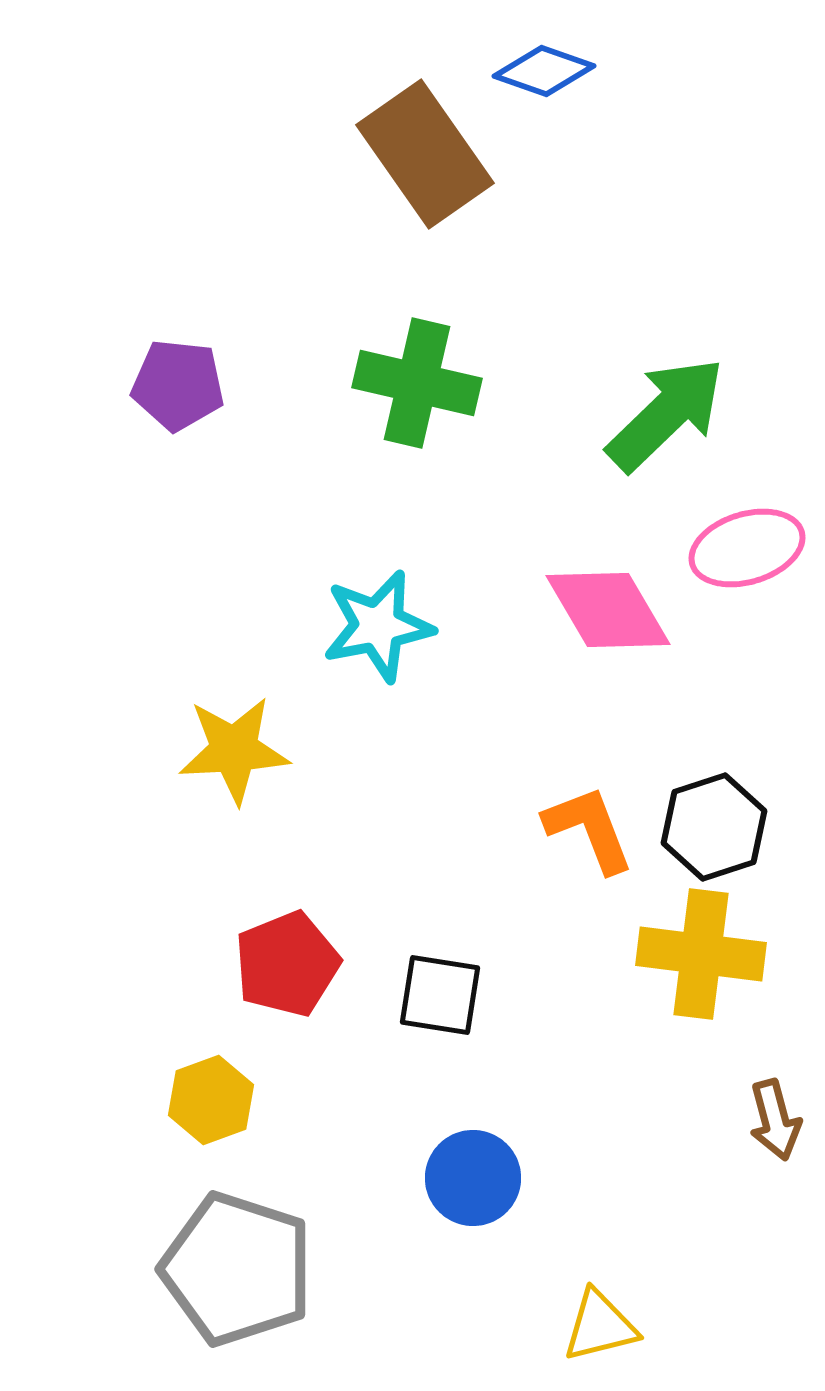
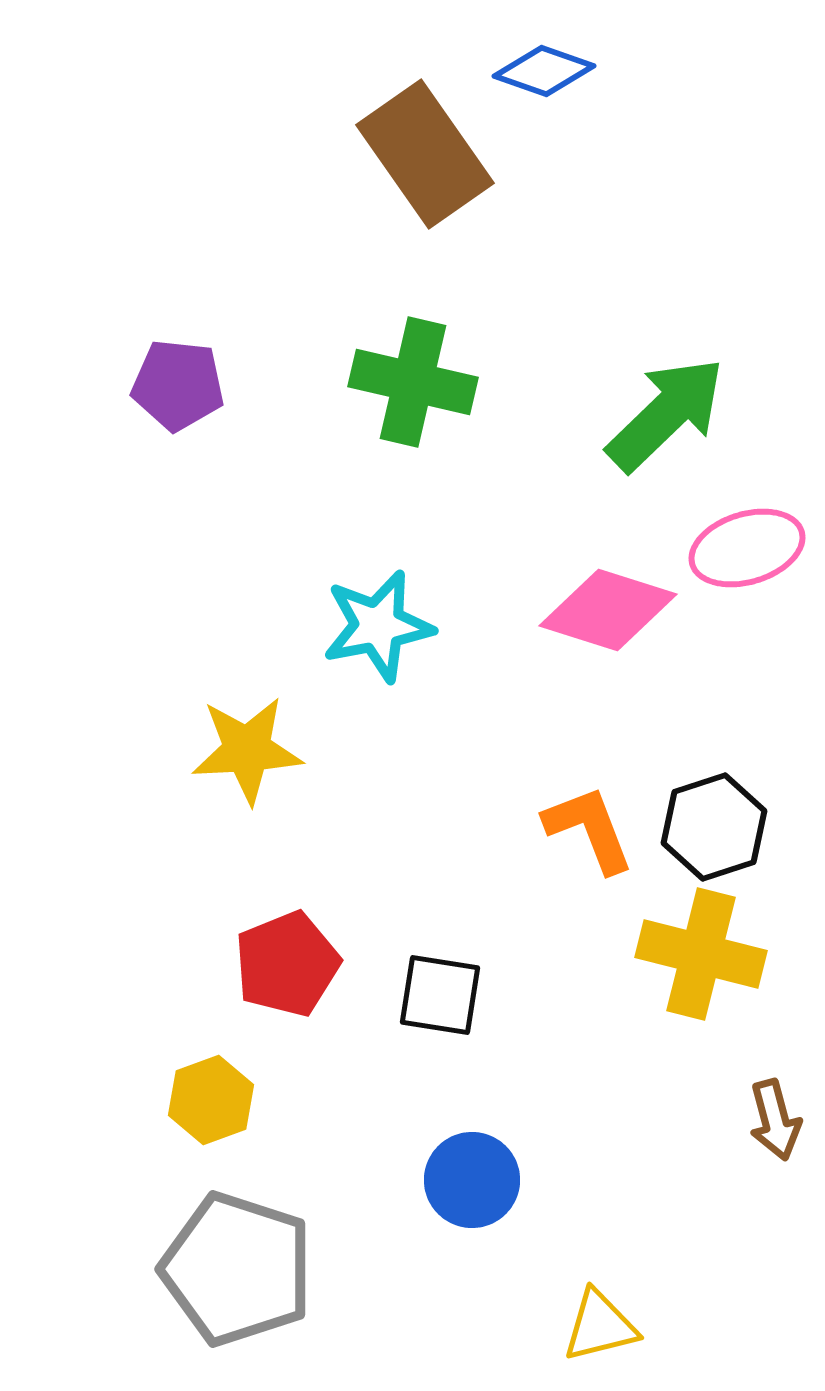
green cross: moved 4 px left, 1 px up
pink diamond: rotated 42 degrees counterclockwise
yellow star: moved 13 px right
yellow cross: rotated 7 degrees clockwise
blue circle: moved 1 px left, 2 px down
